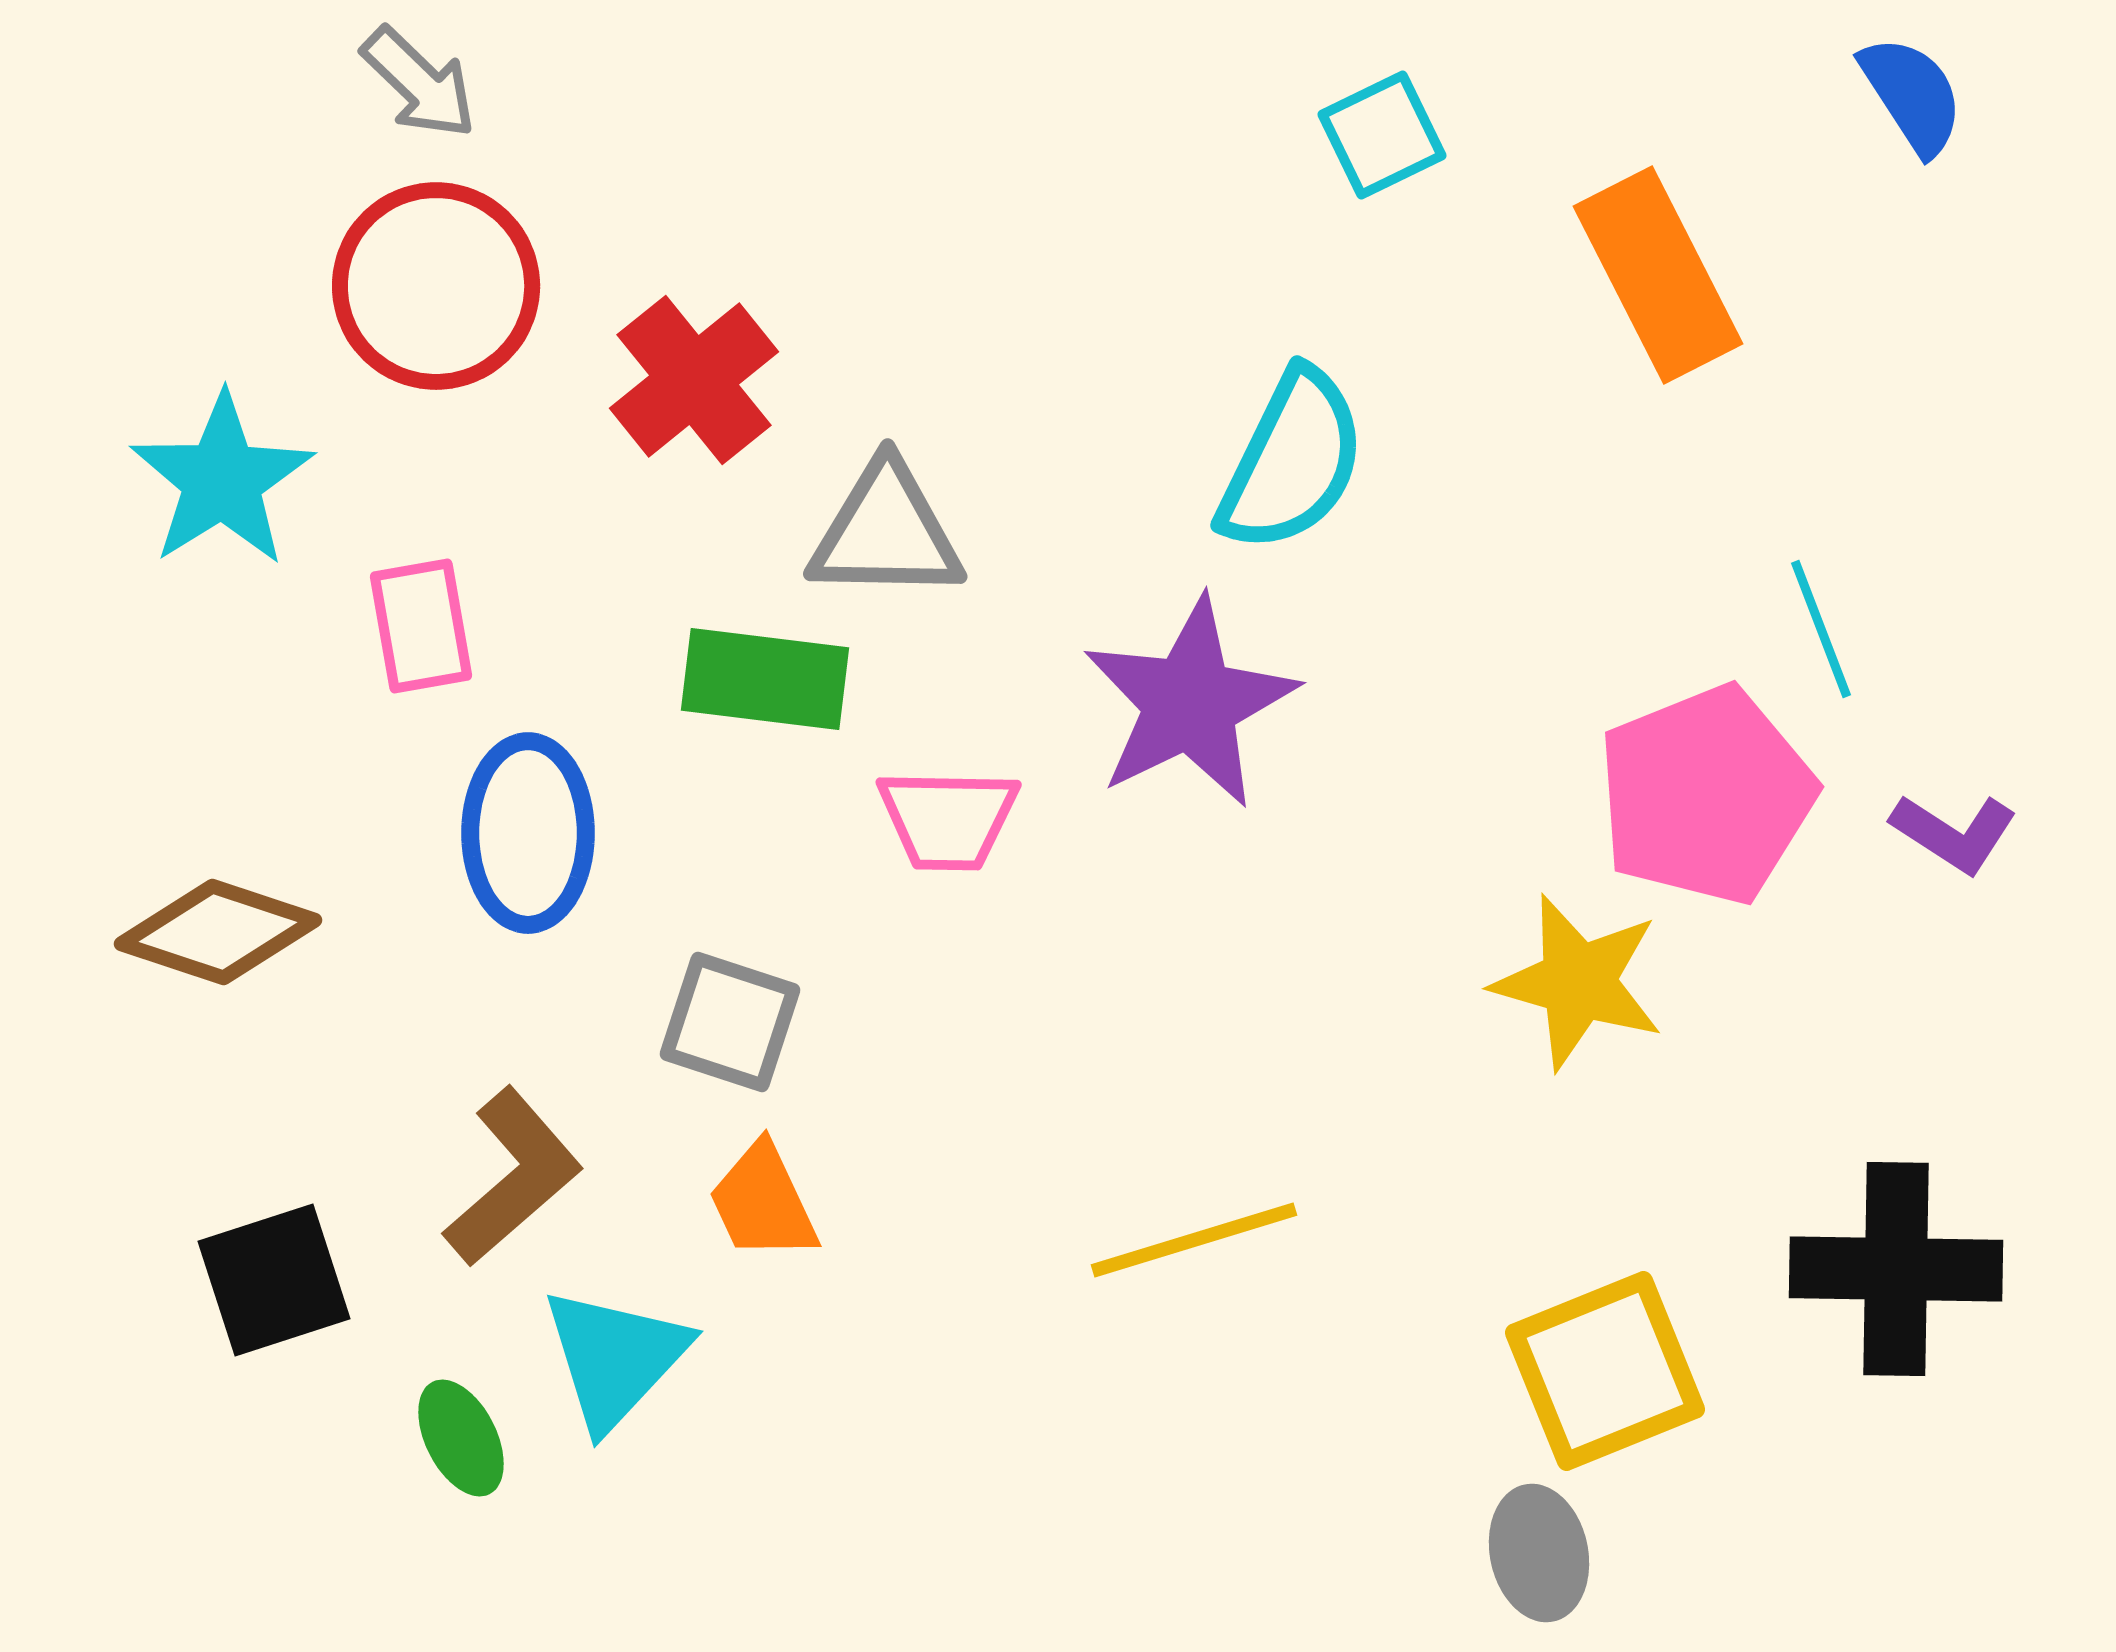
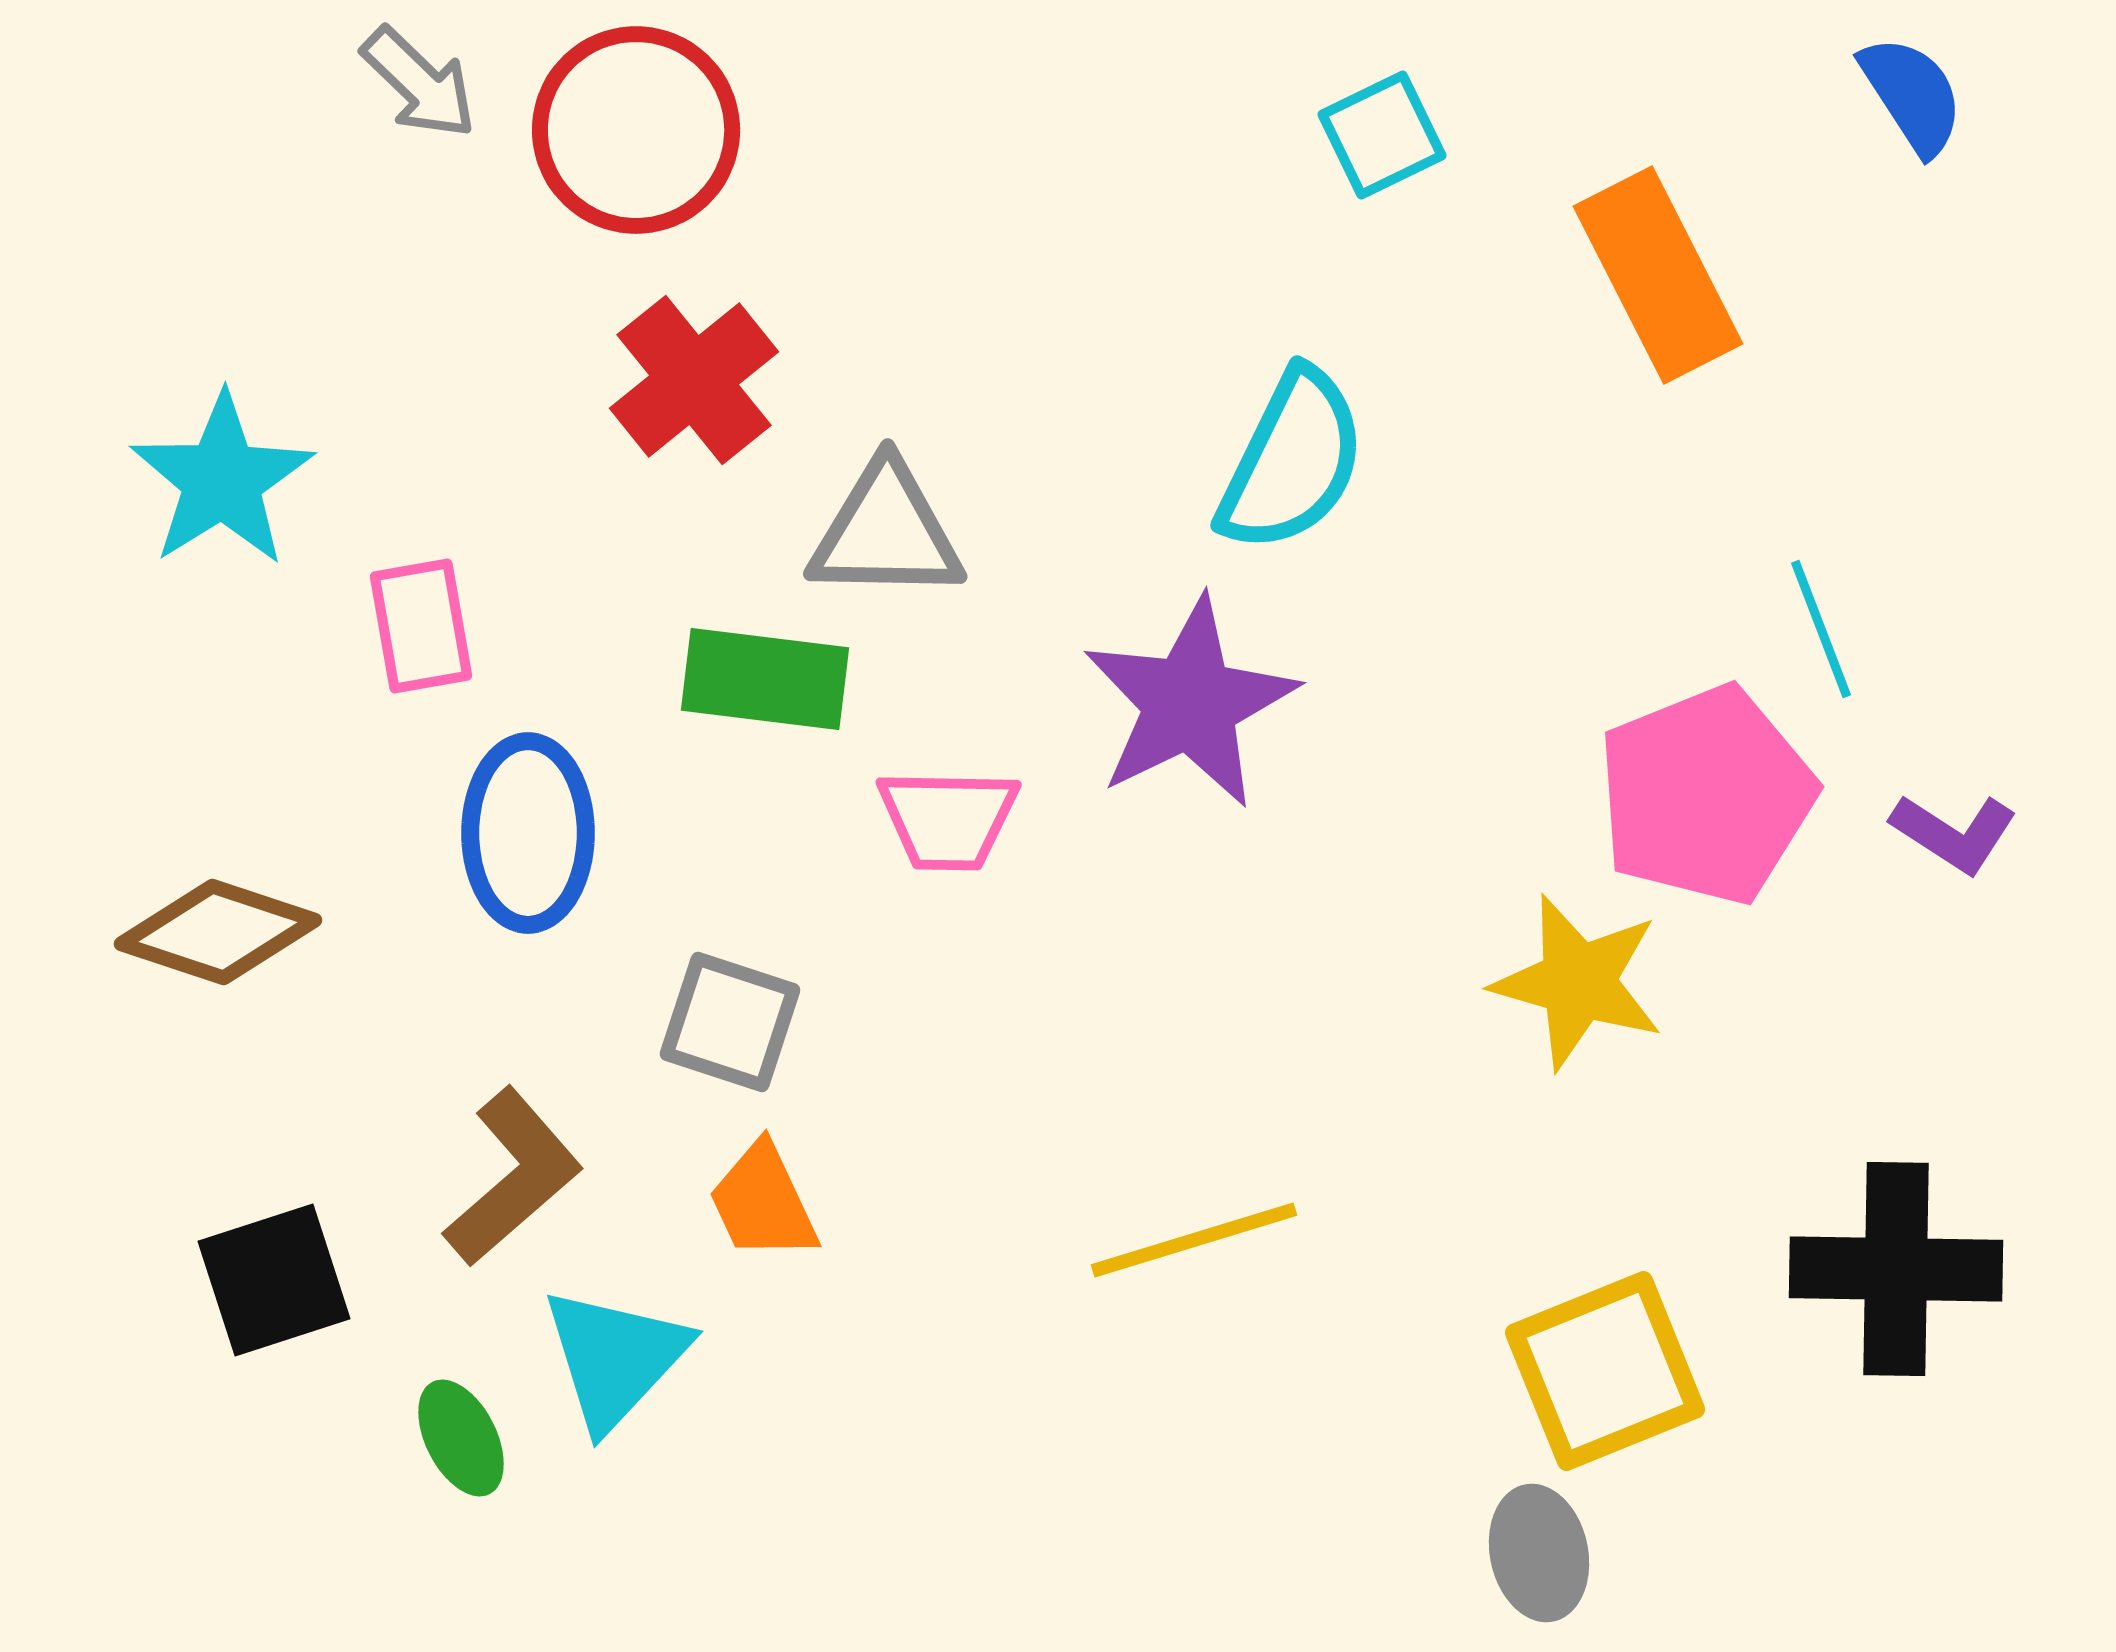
red circle: moved 200 px right, 156 px up
